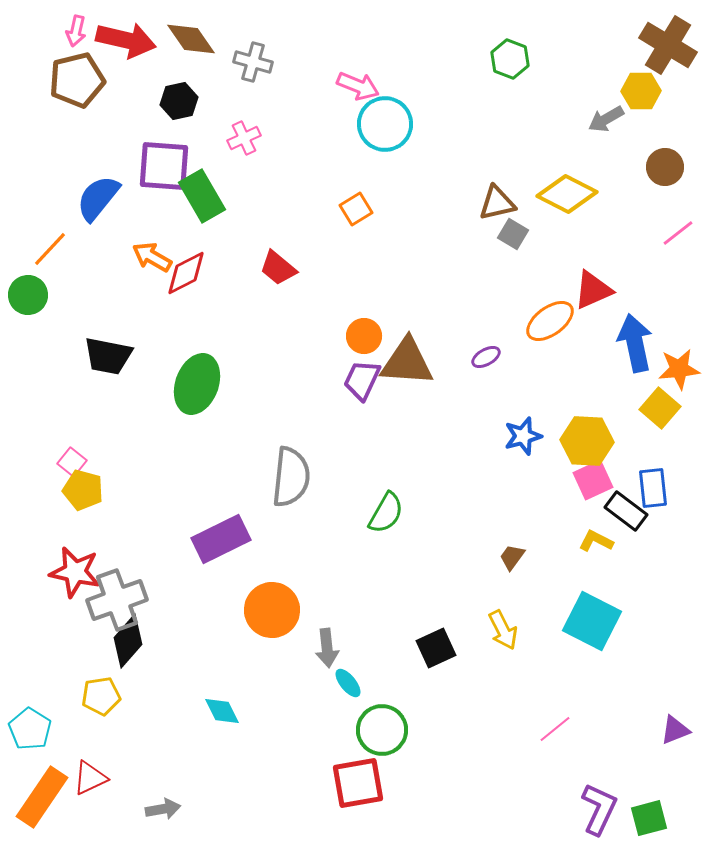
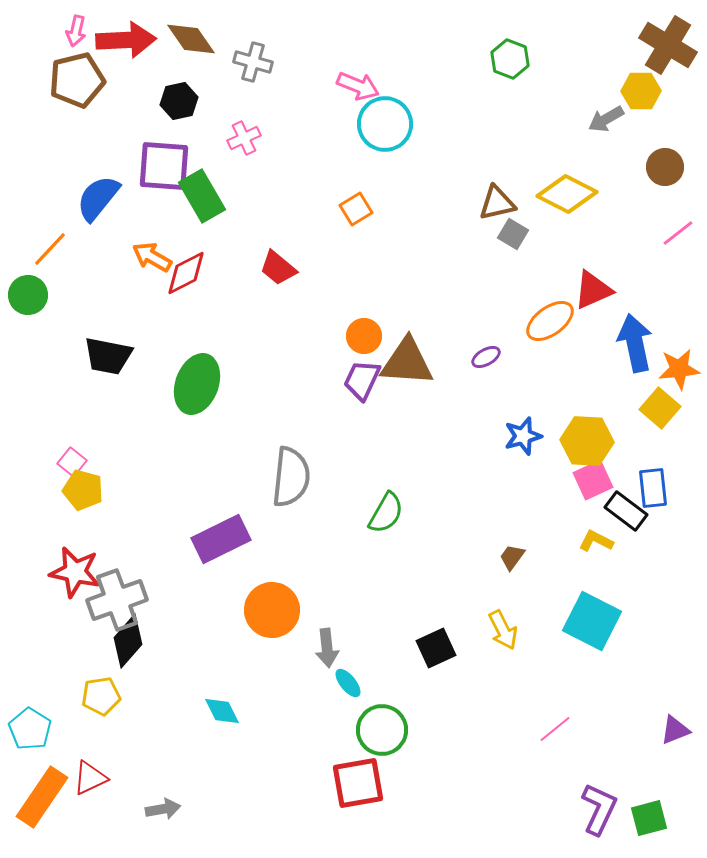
red arrow at (126, 40): rotated 16 degrees counterclockwise
